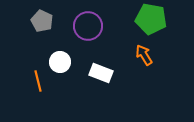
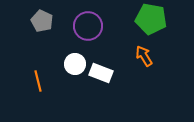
orange arrow: moved 1 px down
white circle: moved 15 px right, 2 px down
